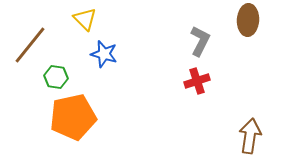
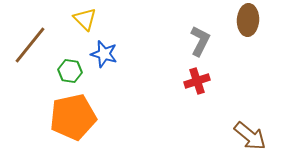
green hexagon: moved 14 px right, 6 px up
brown arrow: rotated 120 degrees clockwise
